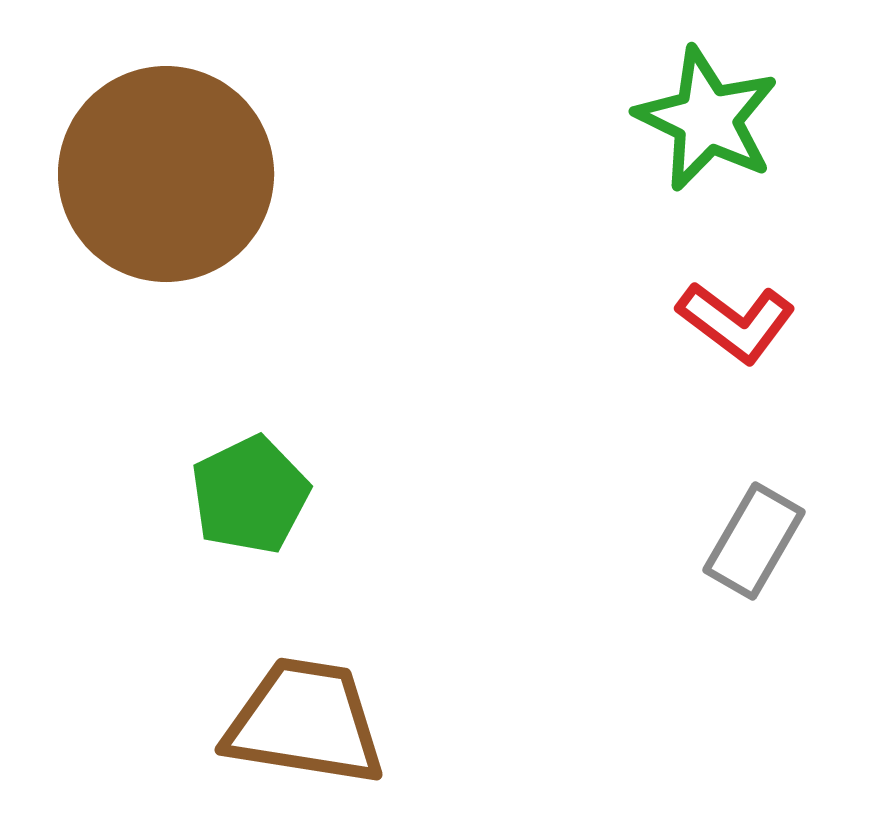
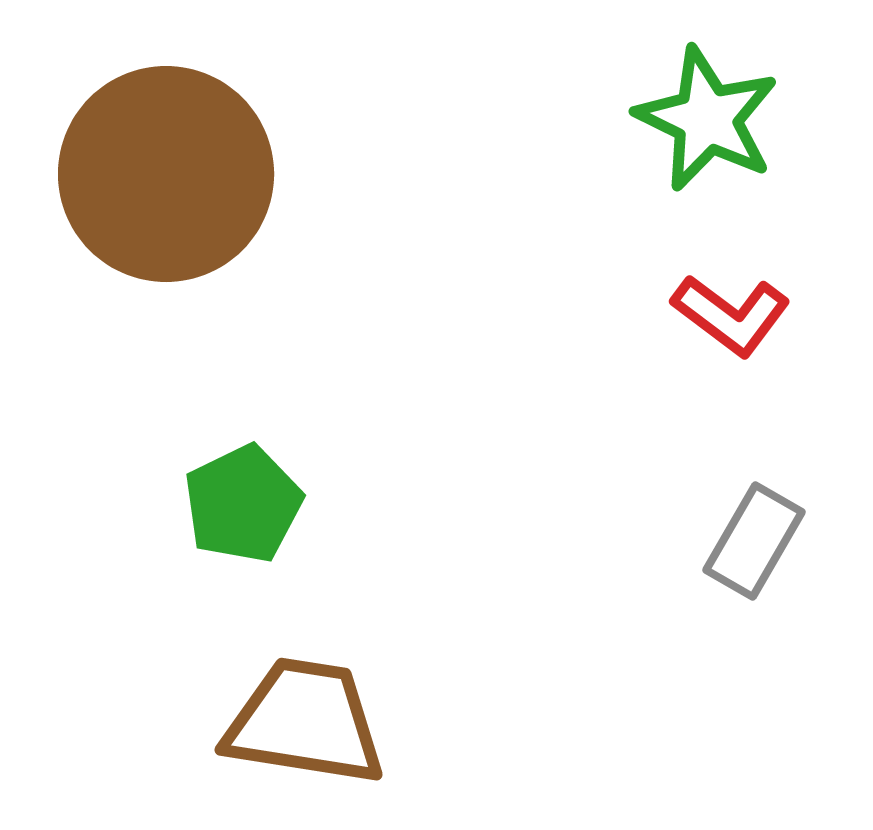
red L-shape: moved 5 px left, 7 px up
green pentagon: moved 7 px left, 9 px down
